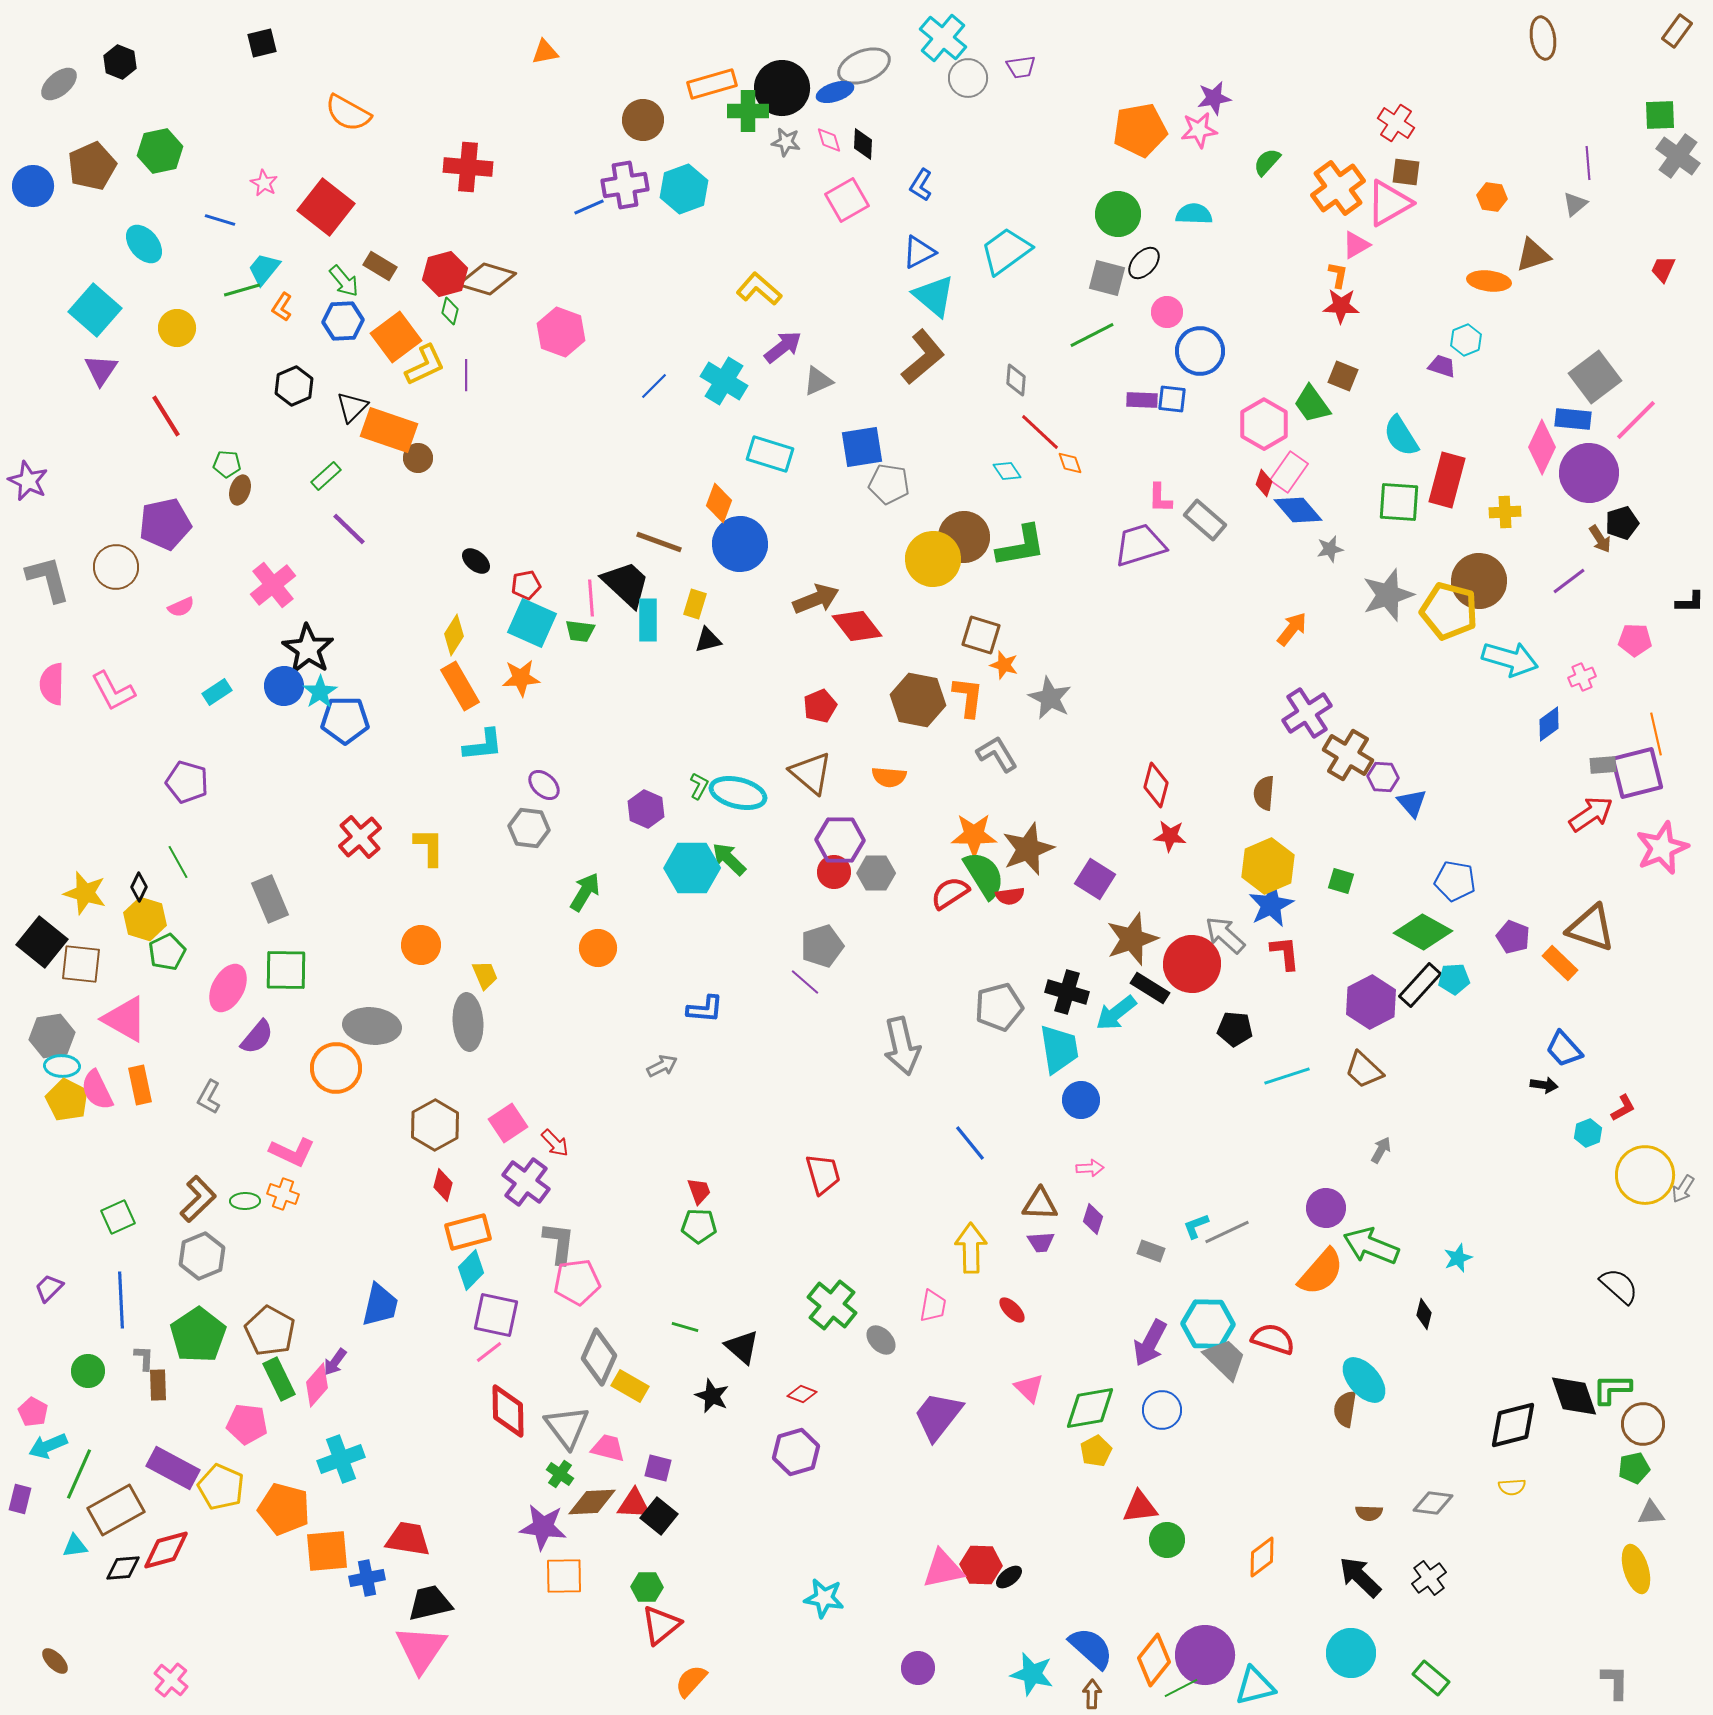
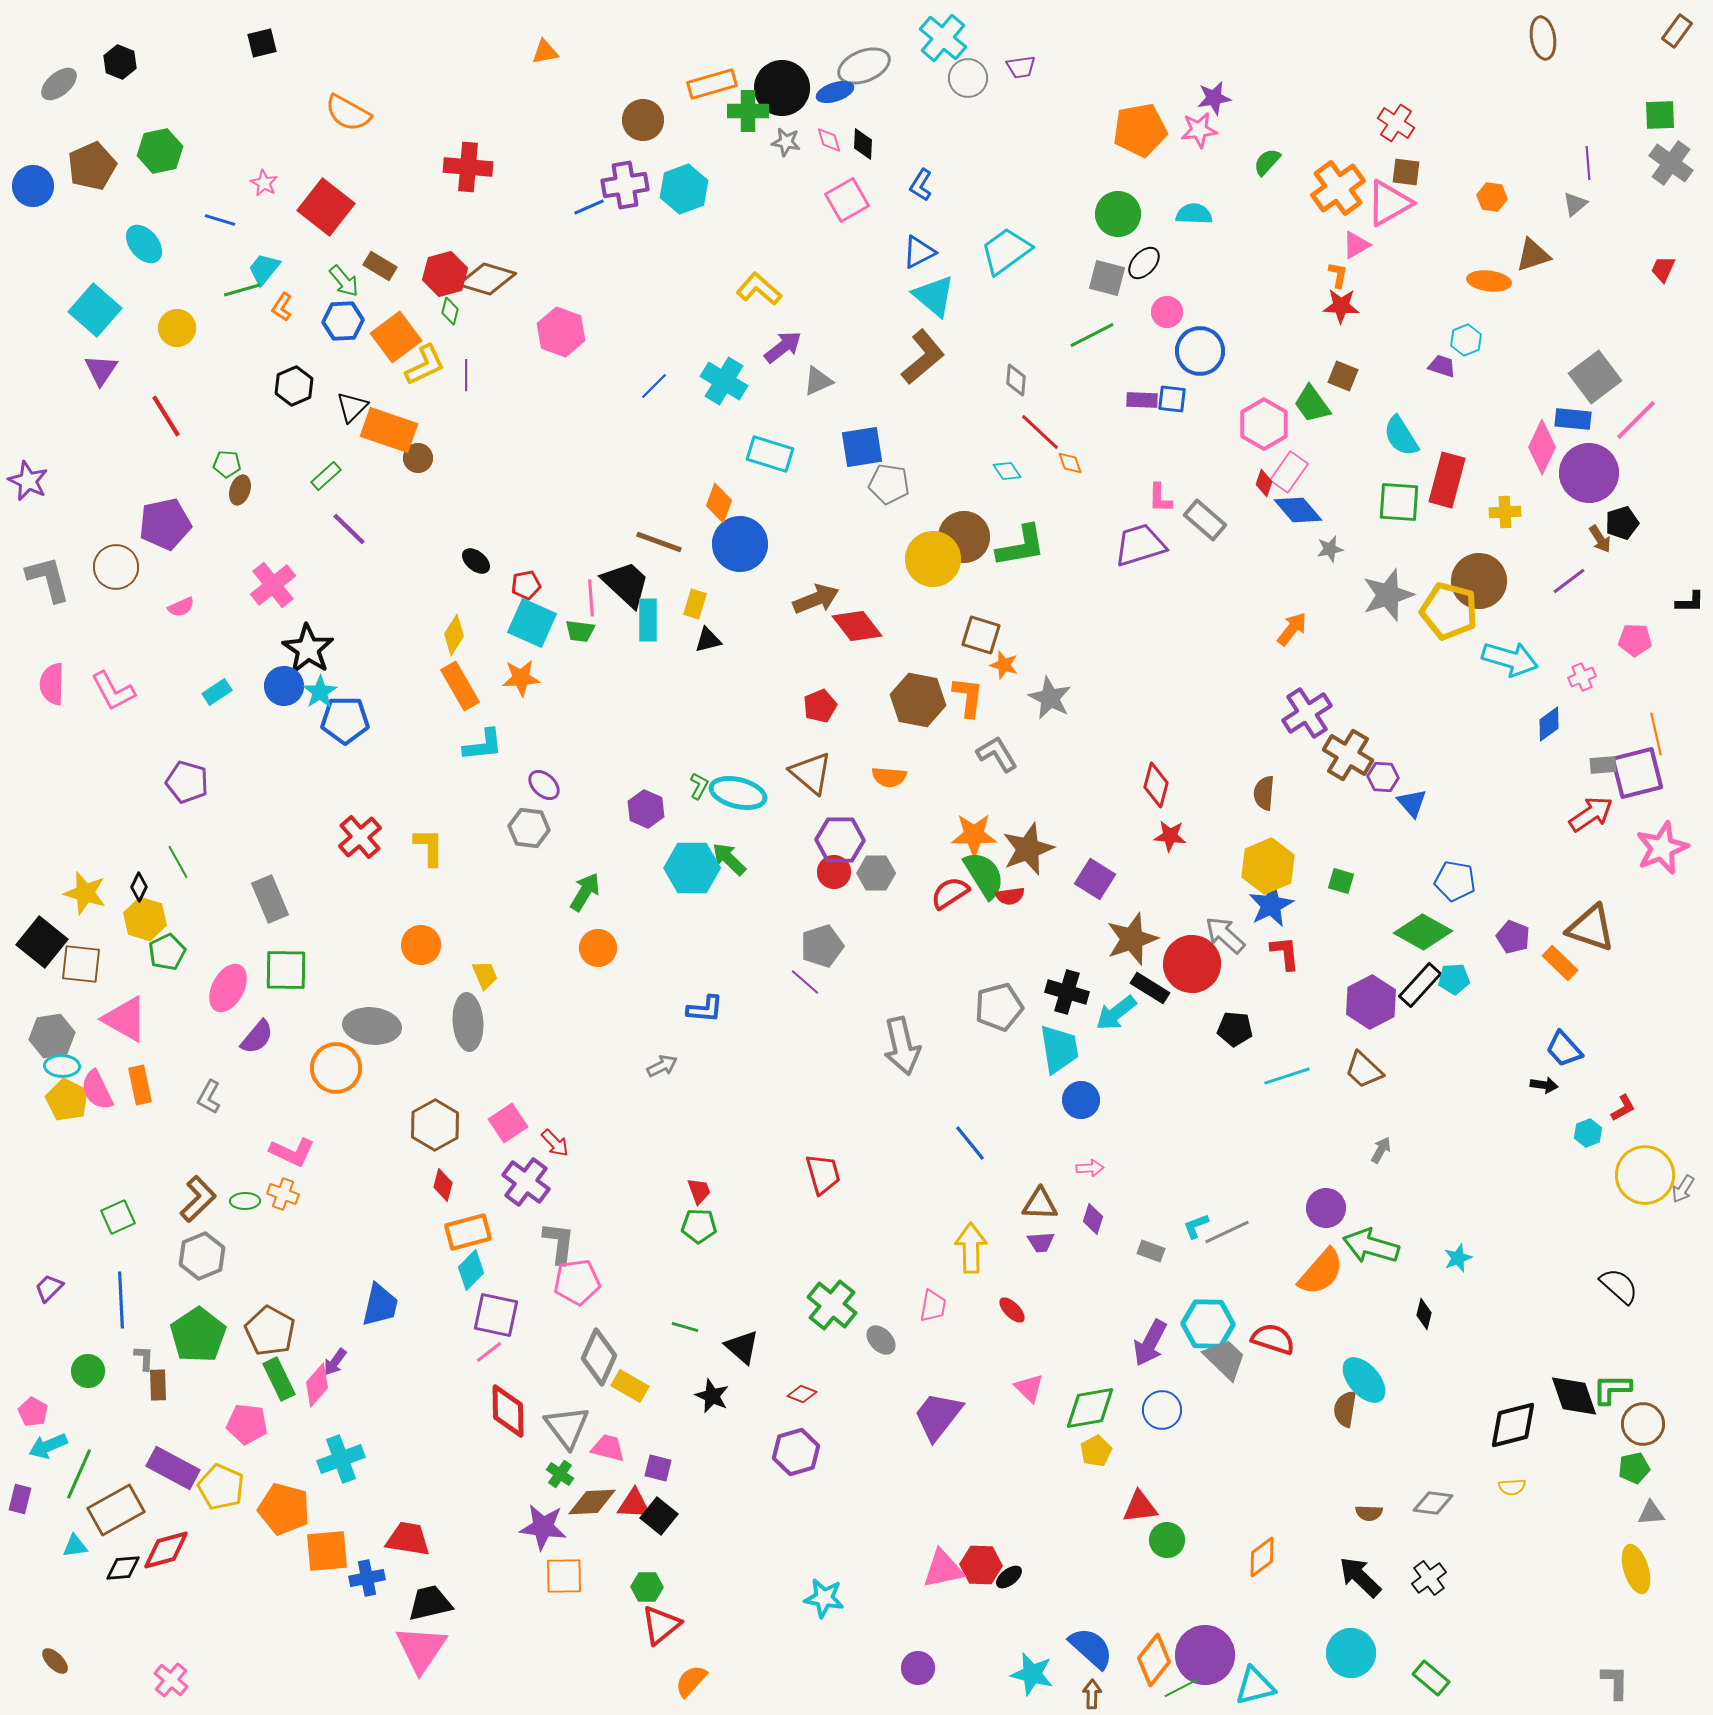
gray cross at (1678, 156): moved 7 px left, 7 px down
green arrow at (1371, 1246): rotated 6 degrees counterclockwise
